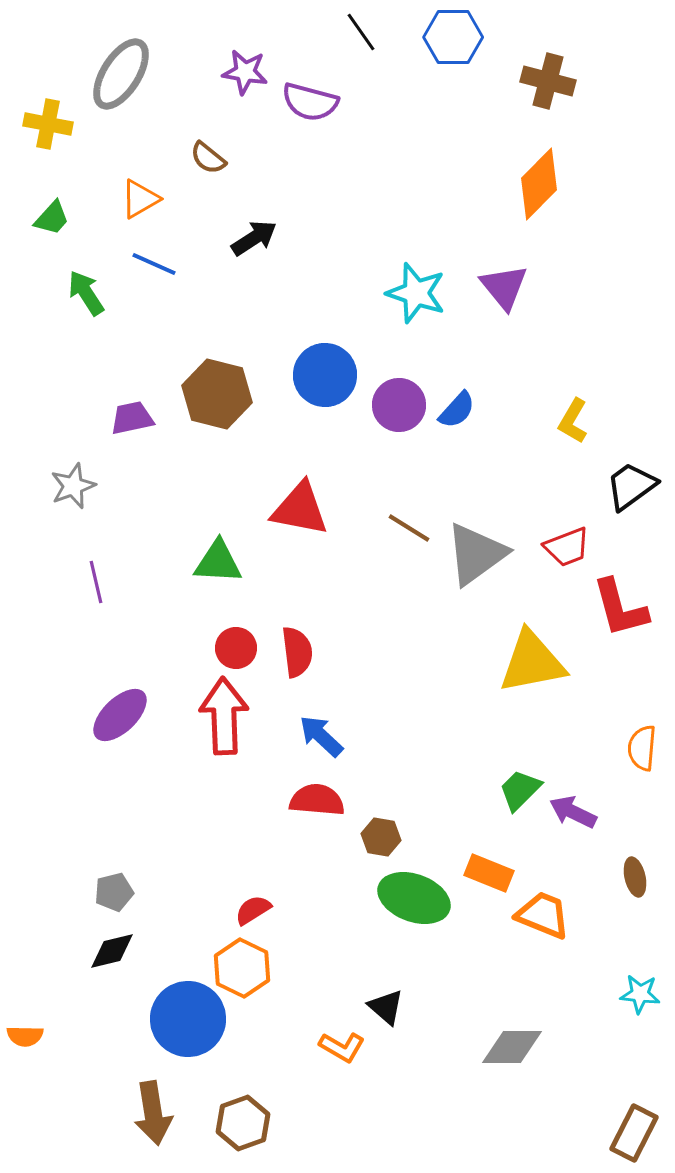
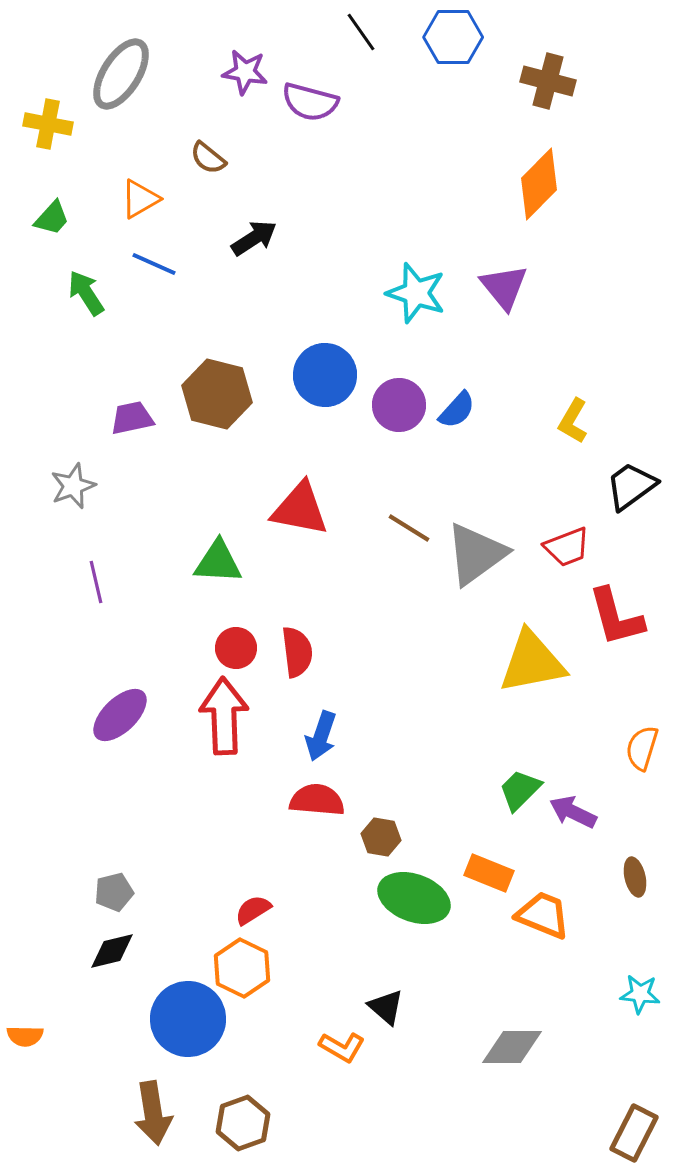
red L-shape at (620, 608): moved 4 px left, 9 px down
blue arrow at (321, 736): rotated 114 degrees counterclockwise
orange semicircle at (642, 748): rotated 12 degrees clockwise
